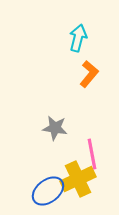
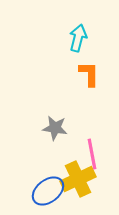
orange L-shape: rotated 40 degrees counterclockwise
